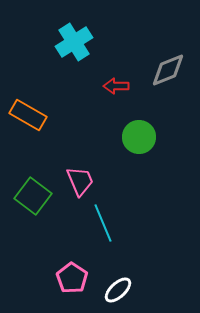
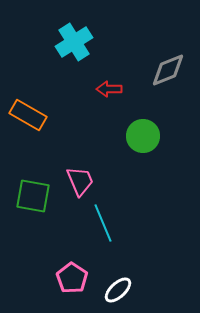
red arrow: moved 7 px left, 3 px down
green circle: moved 4 px right, 1 px up
green square: rotated 27 degrees counterclockwise
